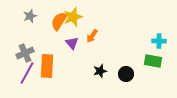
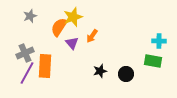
orange semicircle: moved 6 px down
orange rectangle: moved 2 px left
